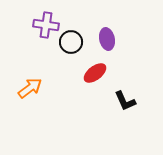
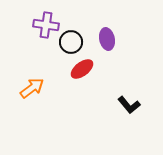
red ellipse: moved 13 px left, 4 px up
orange arrow: moved 2 px right
black L-shape: moved 4 px right, 4 px down; rotated 15 degrees counterclockwise
